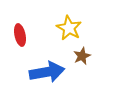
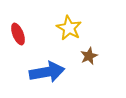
red ellipse: moved 2 px left, 1 px up; rotated 10 degrees counterclockwise
brown star: moved 7 px right
